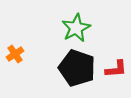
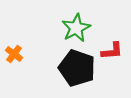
orange cross: moved 1 px left; rotated 18 degrees counterclockwise
red L-shape: moved 4 px left, 18 px up
